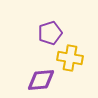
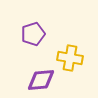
purple pentagon: moved 17 px left, 1 px down
